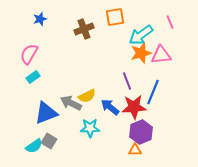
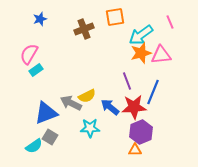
cyan rectangle: moved 3 px right, 7 px up
gray square: moved 1 px right, 4 px up
